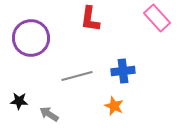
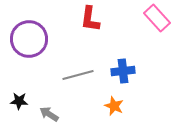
purple circle: moved 2 px left, 1 px down
gray line: moved 1 px right, 1 px up
